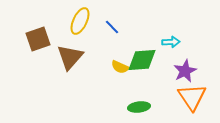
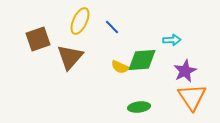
cyan arrow: moved 1 px right, 2 px up
